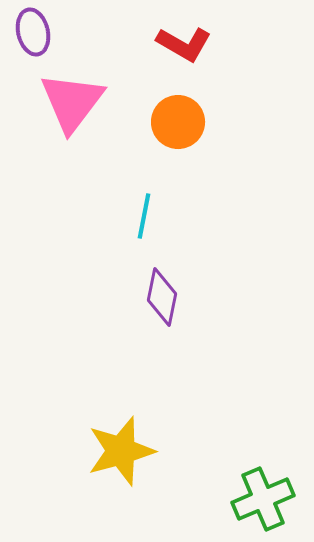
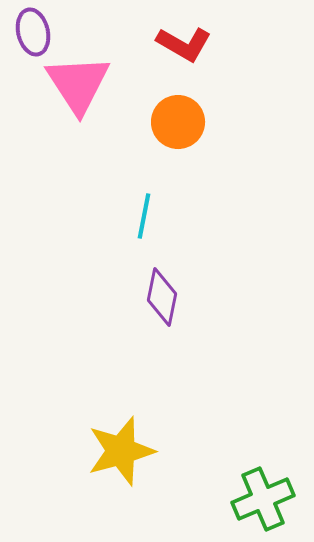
pink triangle: moved 6 px right, 18 px up; rotated 10 degrees counterclockwise
